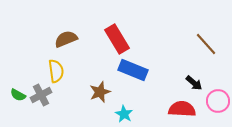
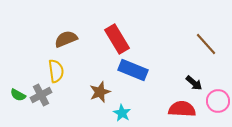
cyan star: moved 2 px left, 1 px up
